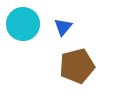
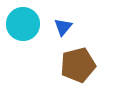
brown pentagon: moved 1 px right, 1 px up
